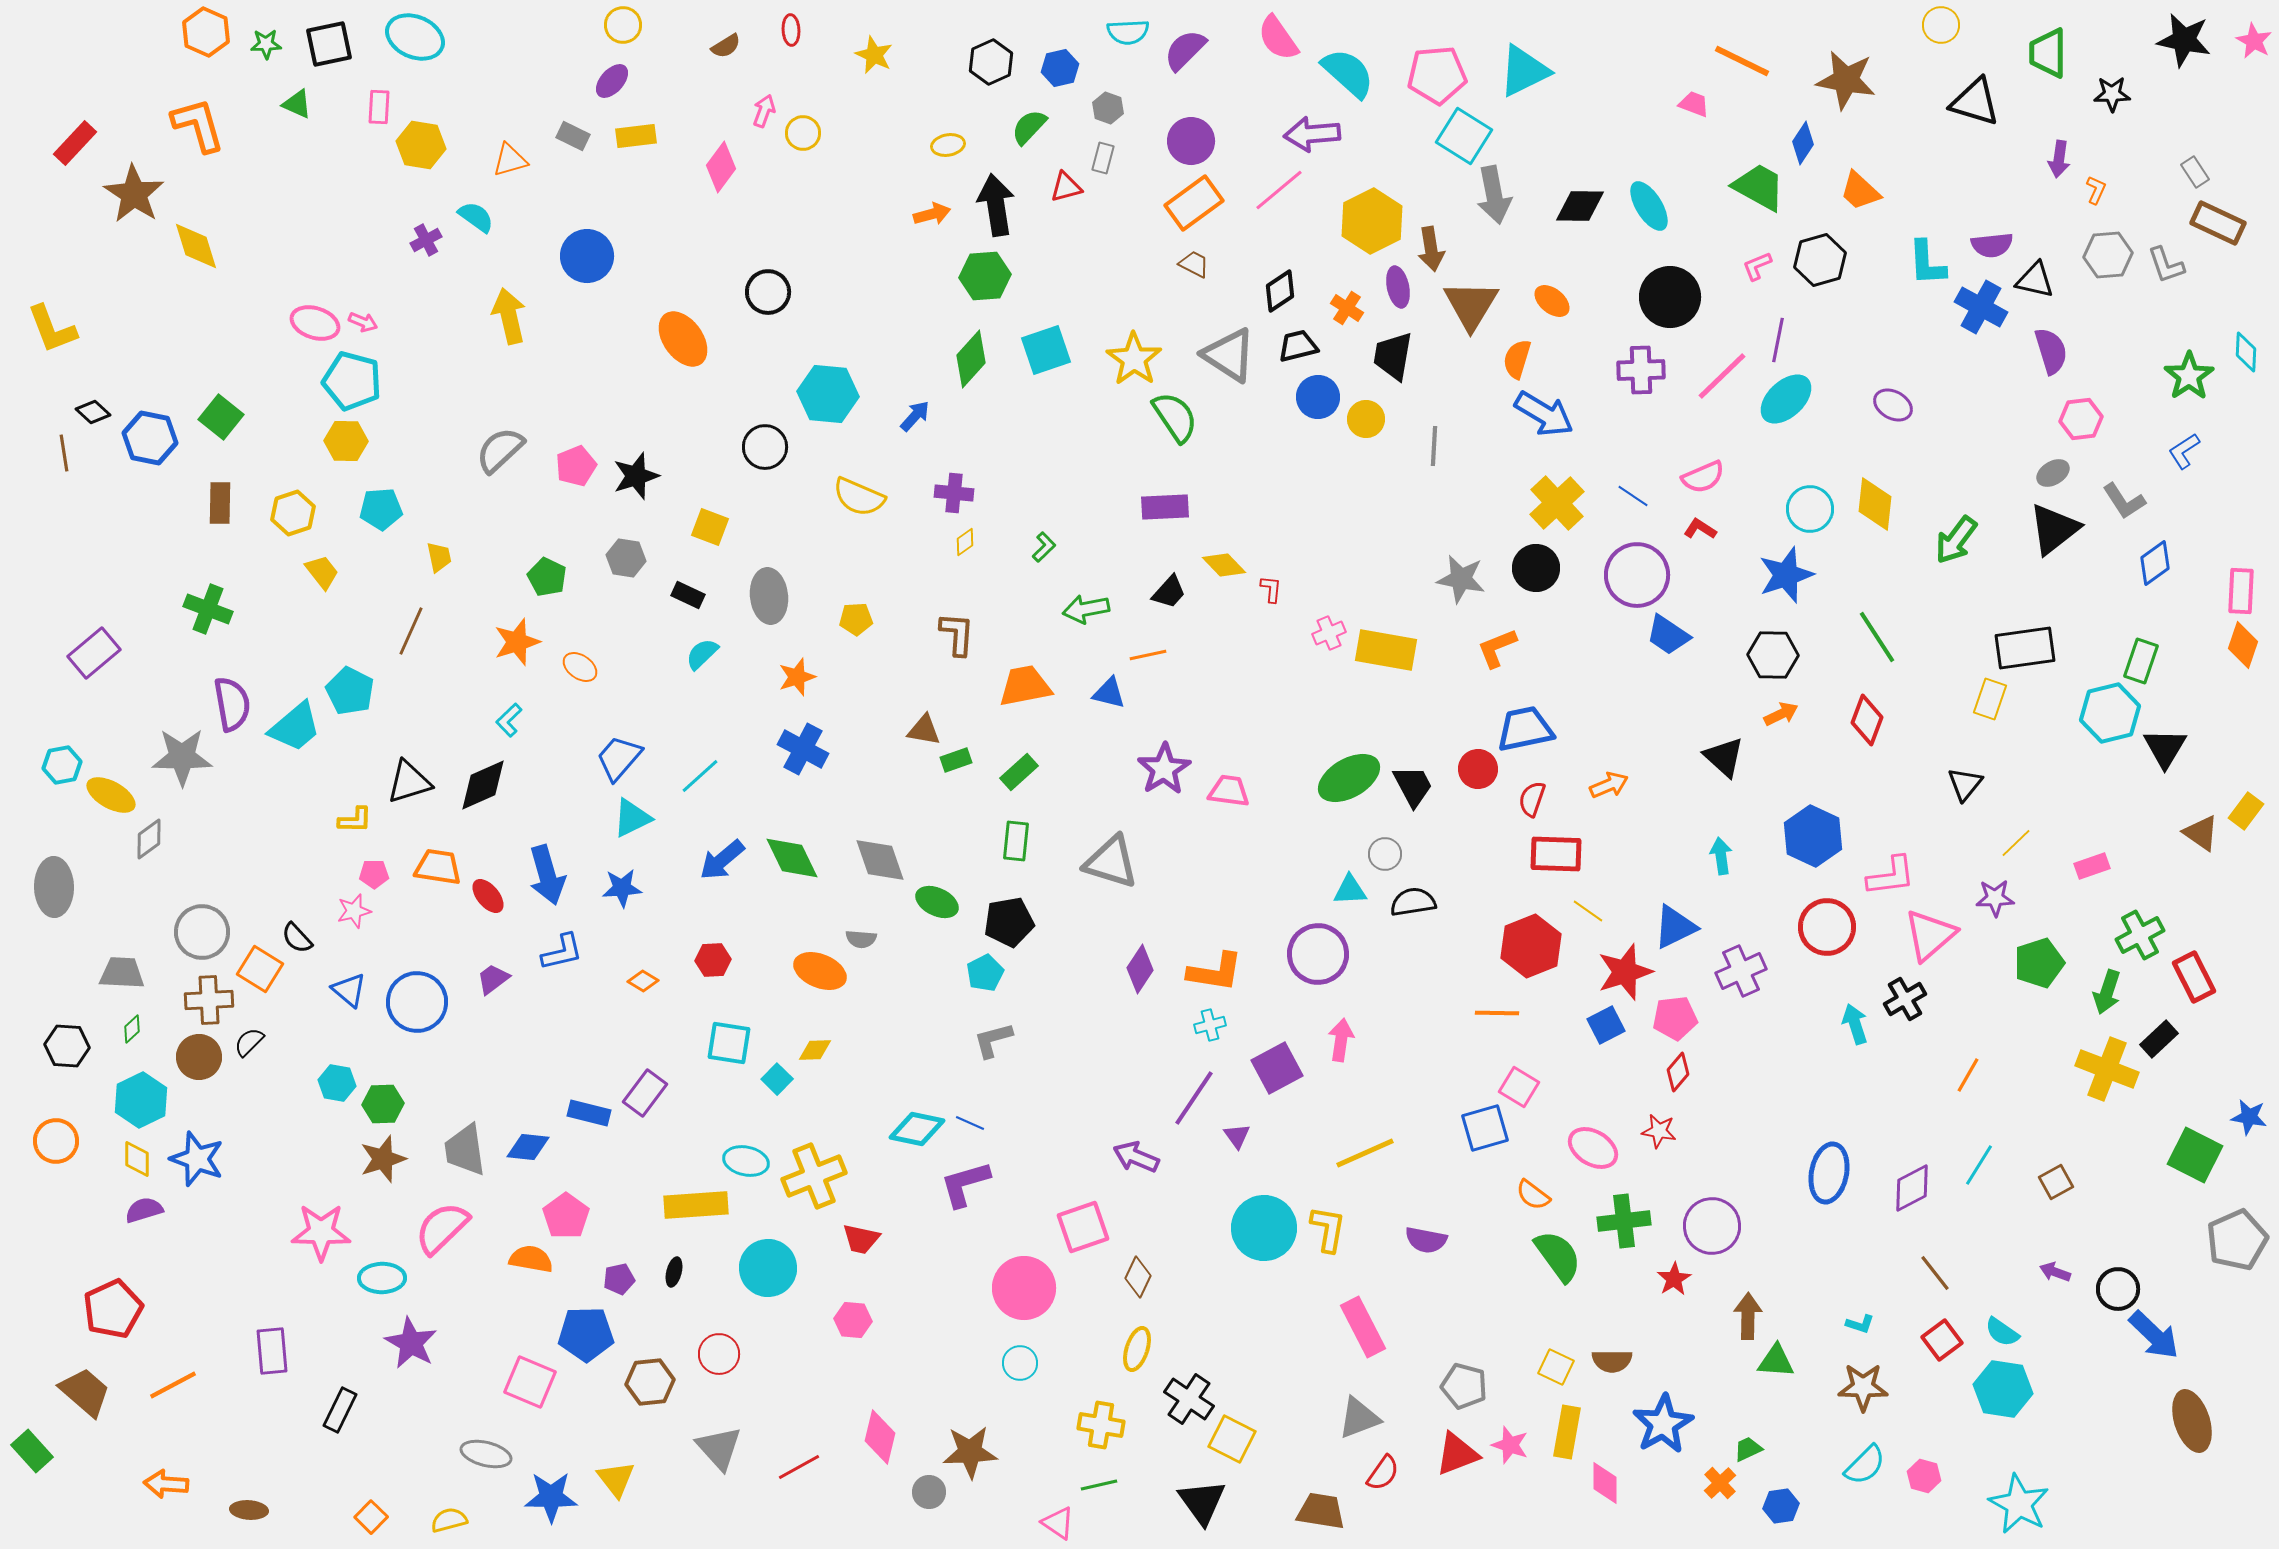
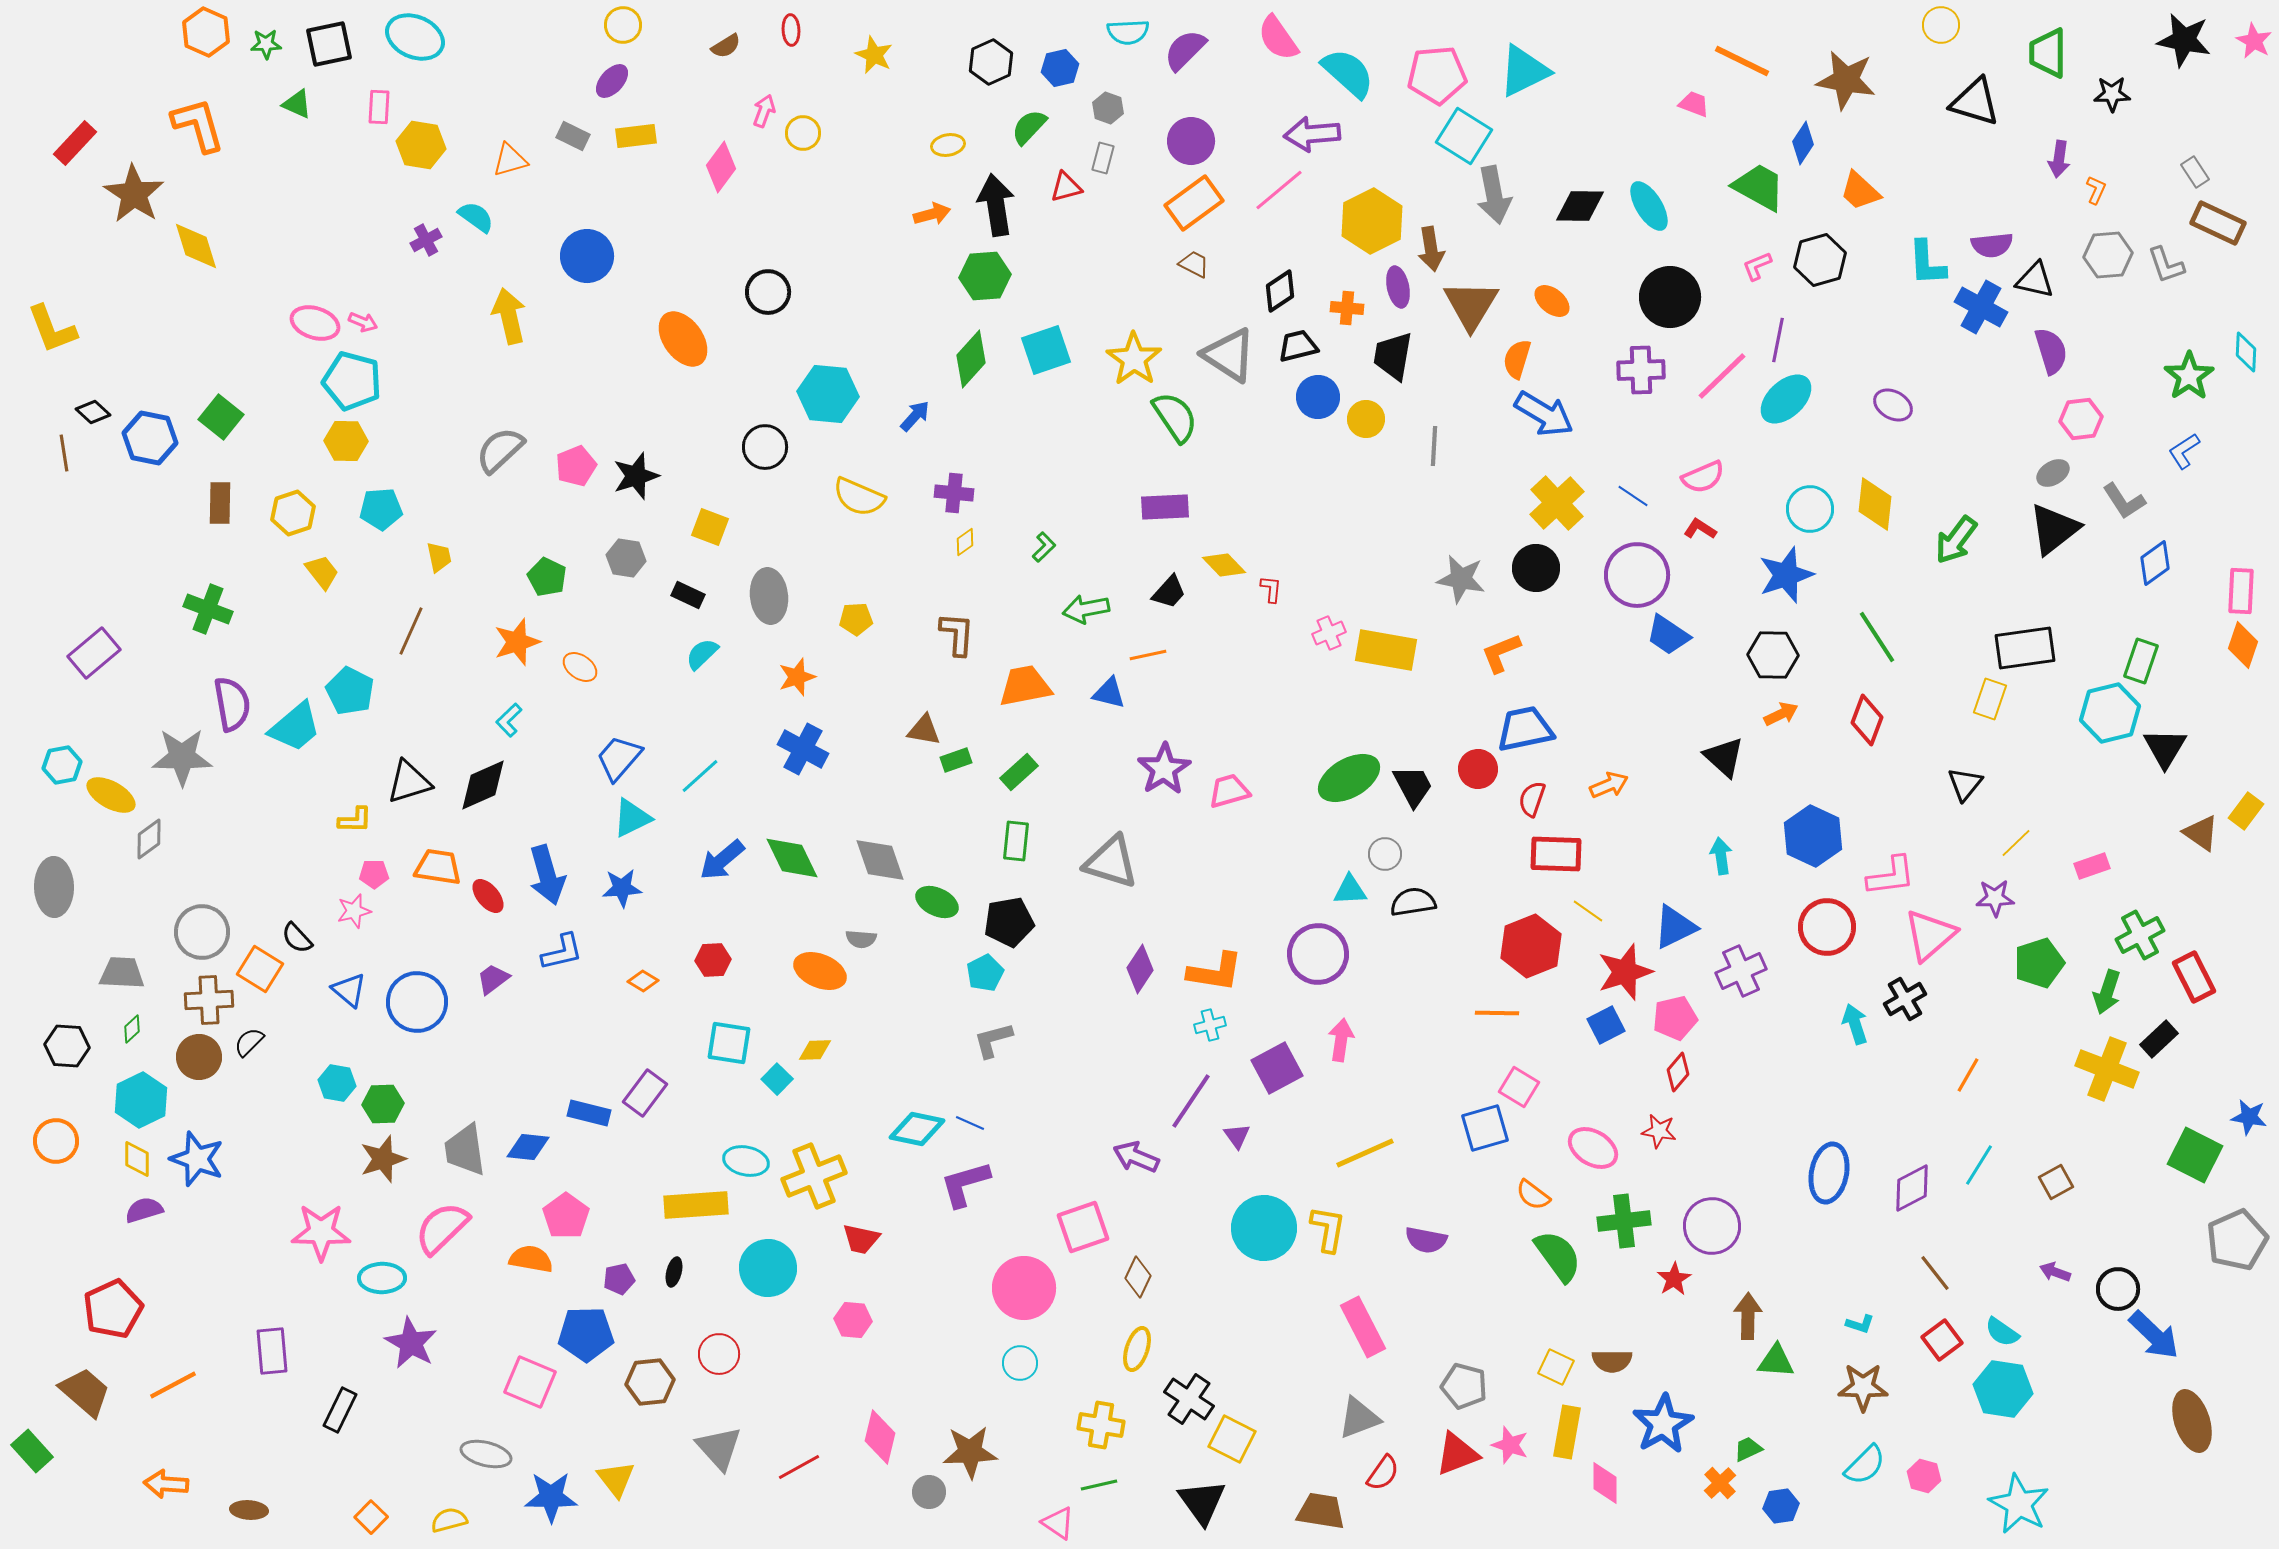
orange cross at (1347, 308): rotated 28 degrees counterclockwise
orange L-shape at (1497, 648): moved 4 px right, 5 px down
pink trapezoid at (1229, 791): rotated 24 degrees counterclockwise
pink pentagon at (1675, 1018): rotated 6 degrees counterclockwise
purple line at (1194, 1098): moved 3 px left, 3 px down
